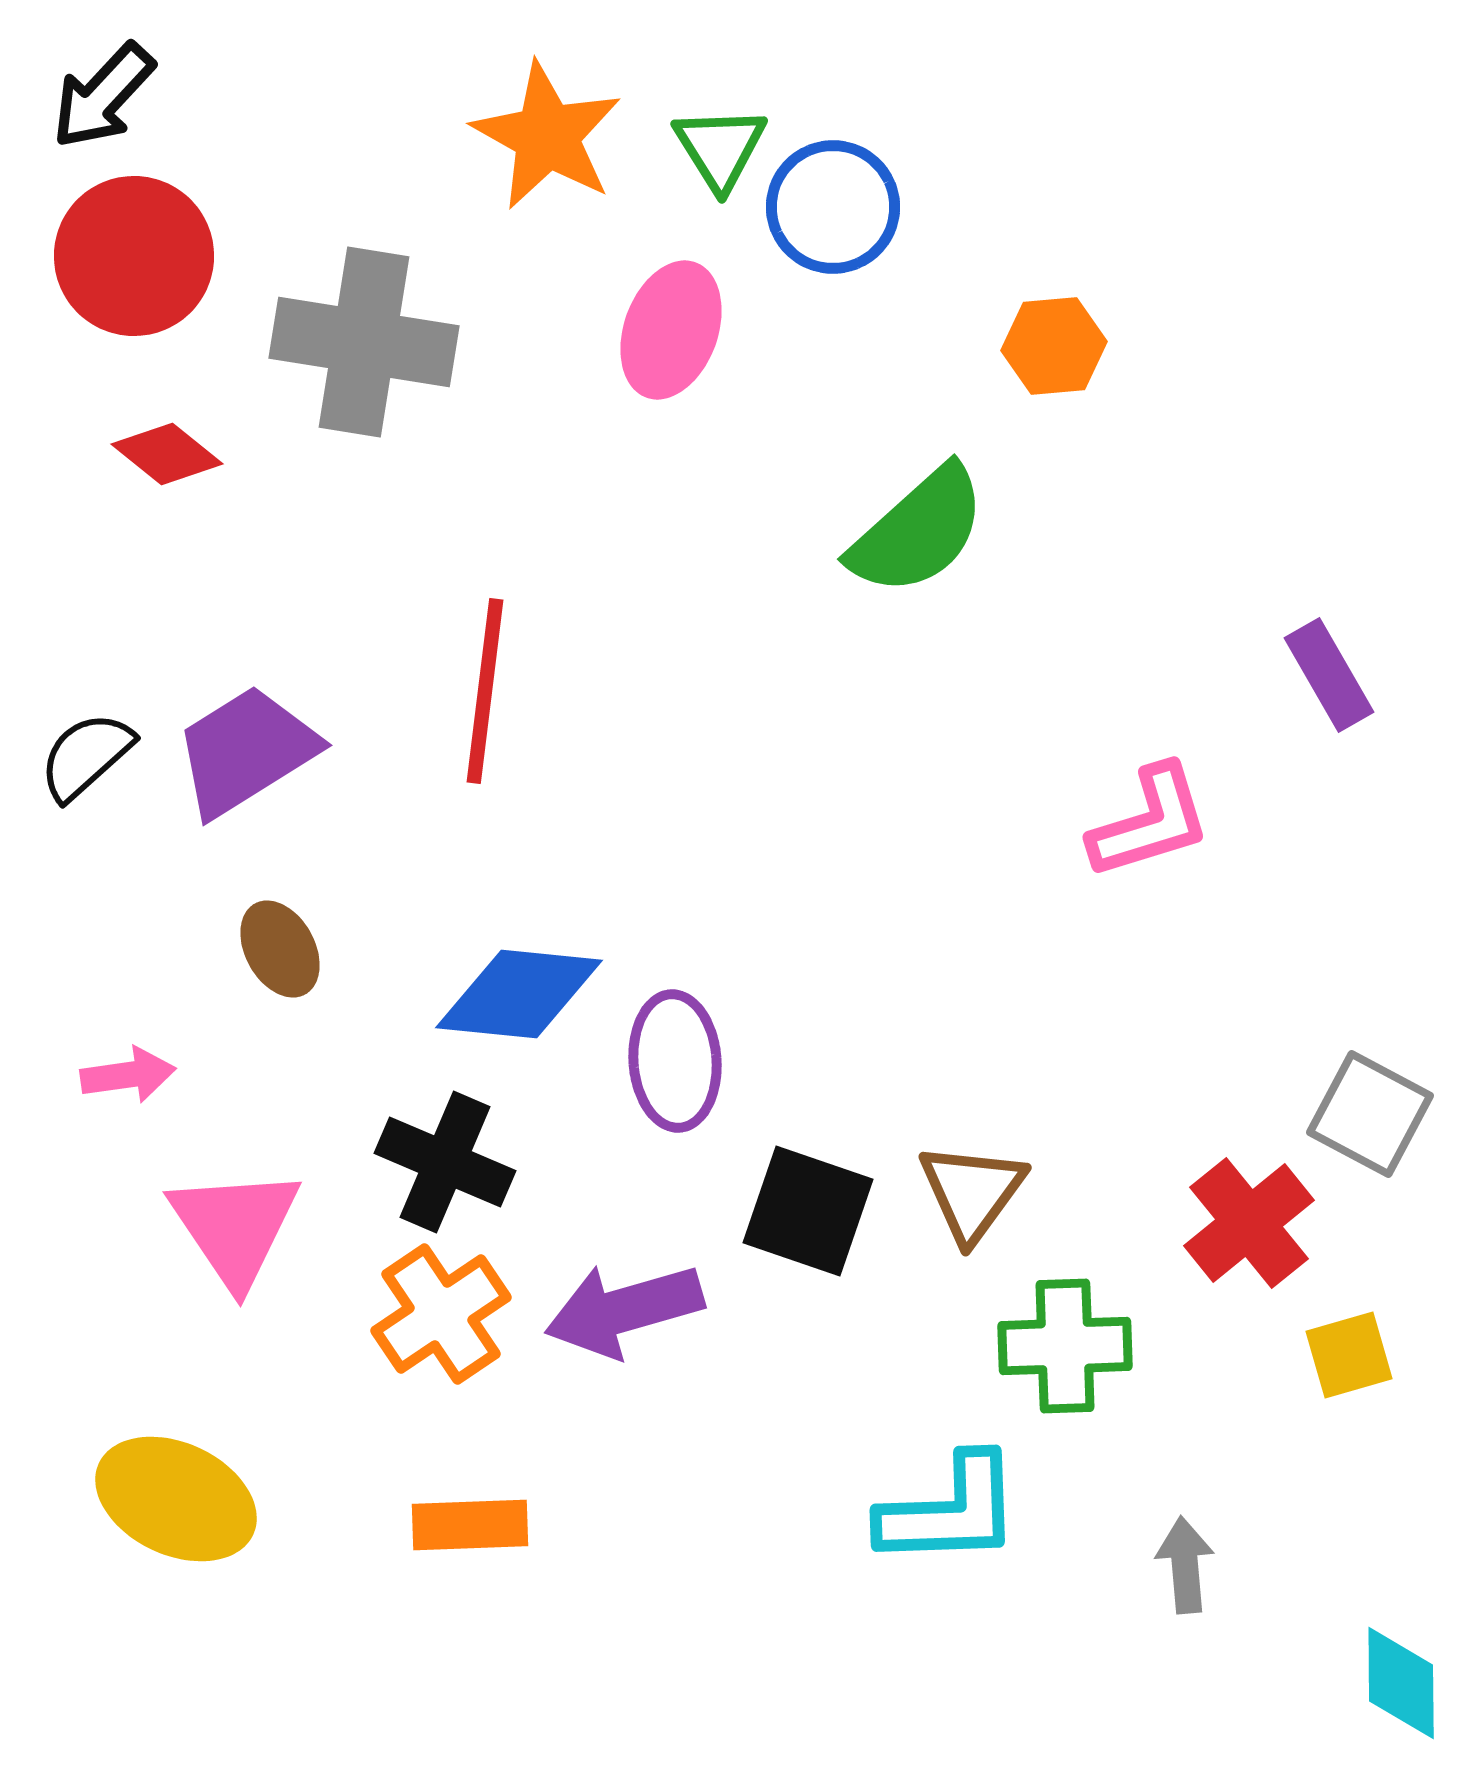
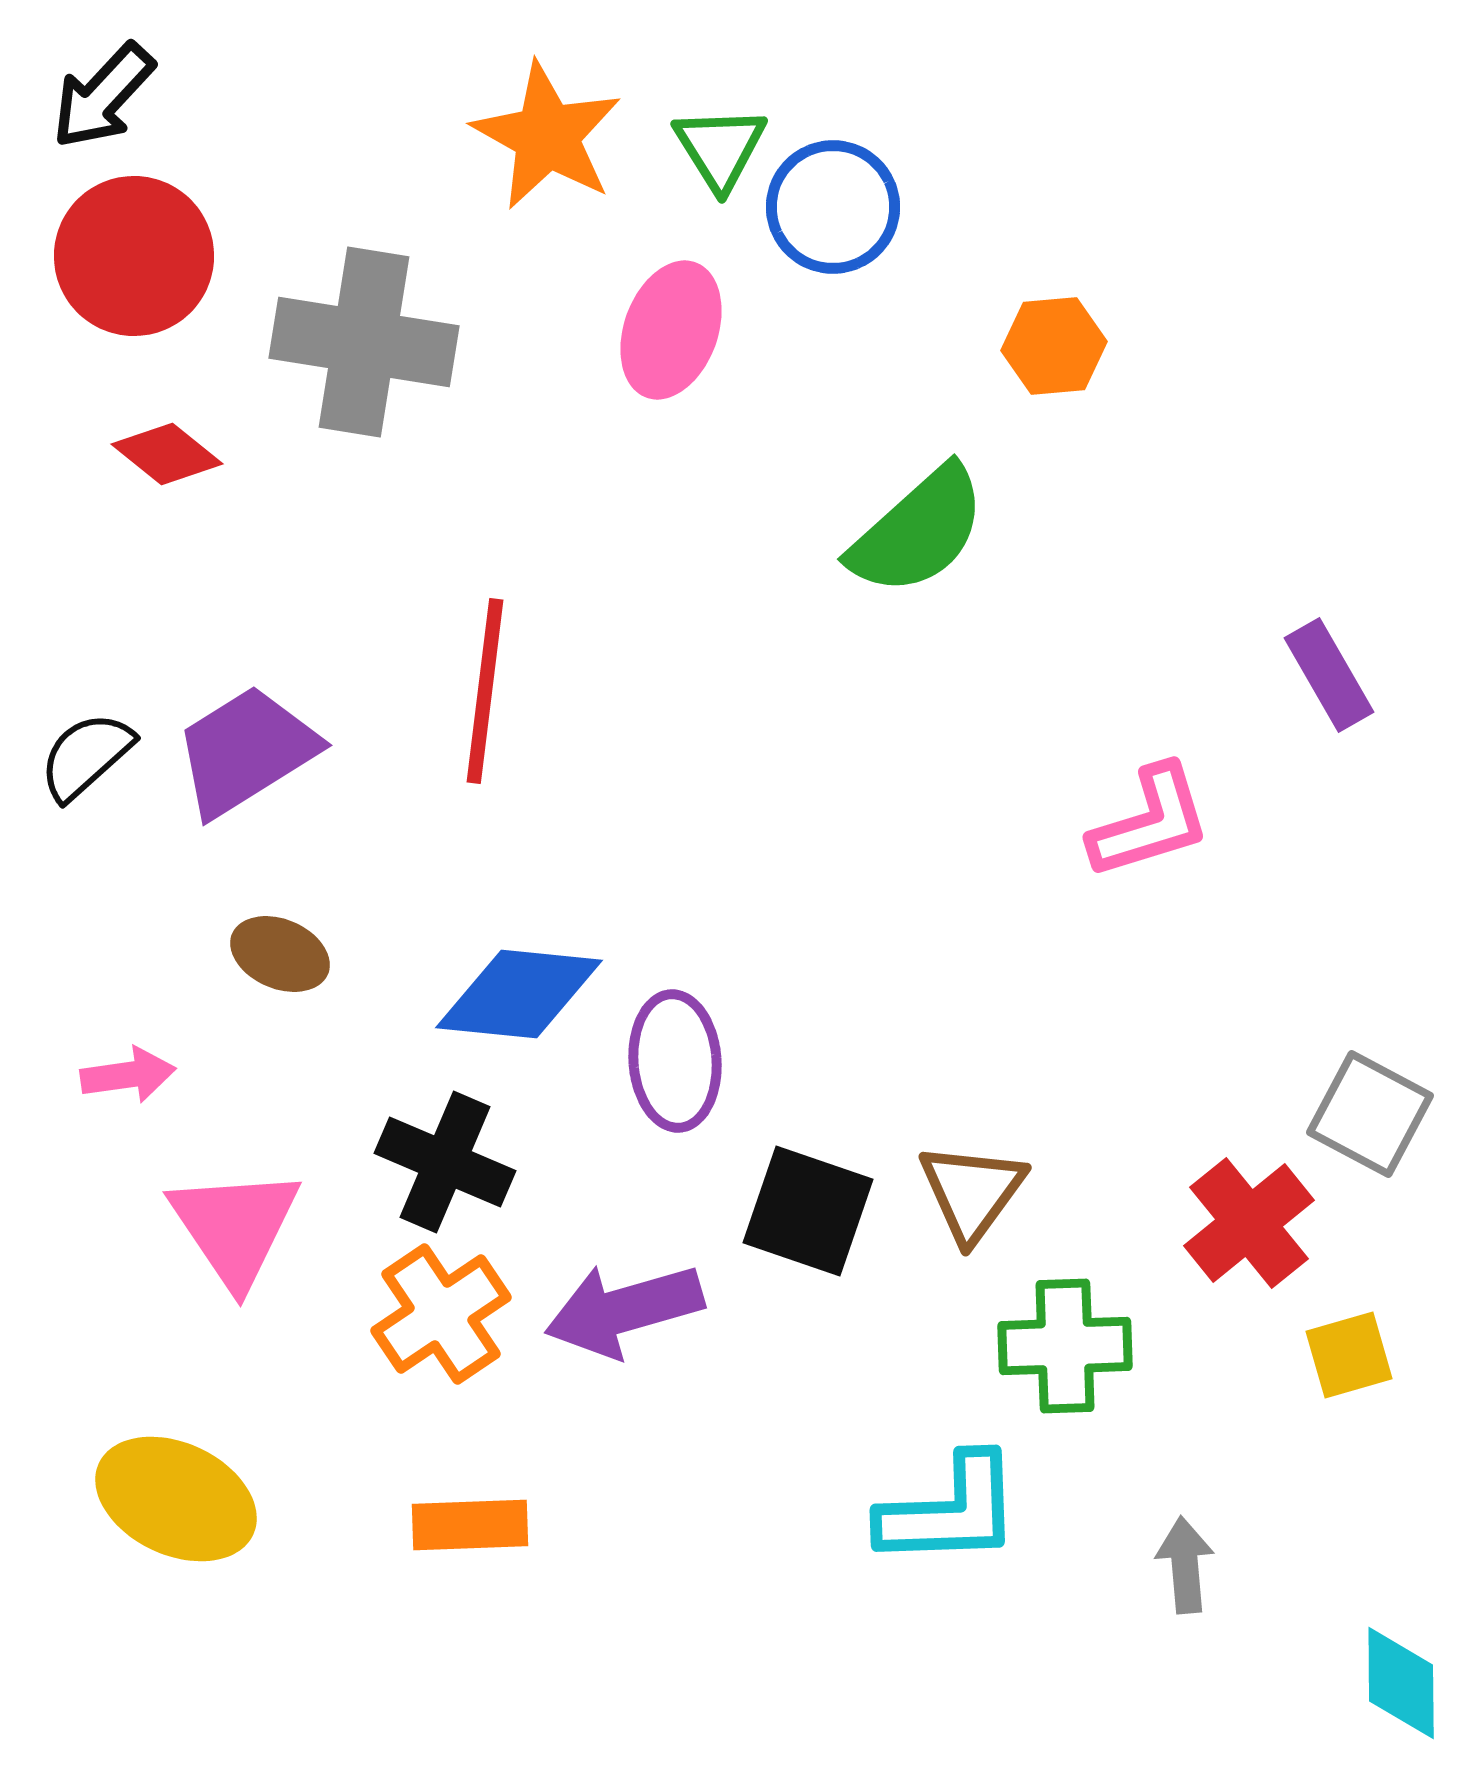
brown ellipse: moved 5 px down; rotated 38 degrees counterclockwise
